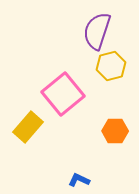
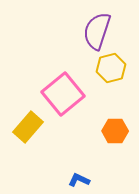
yellow hexagon: moved 2 px down
